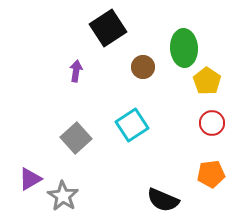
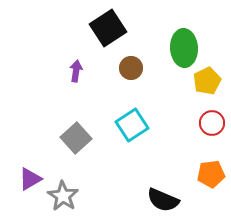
brown circle: moved 12 px left, 1 px down
yellow pentagon: rotated 12 degrees clockwise
